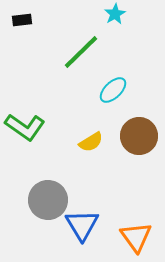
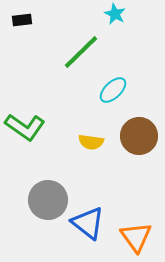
cyan star: rotated 15 degrees counterclockwise
yellow semicircle: rotated 40 degrees clockwise
blue triangle: moved 6 px right, 2 px up; rotated 21 degrees counterclockwise
